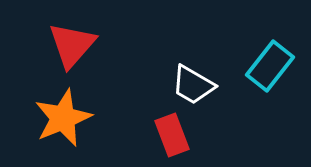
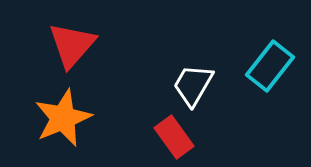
white trapezoid: rotated 90 degrees clockwise
red rectangle: moved 2 px right, 2 px down; rotated 15 degrees counterclockwise
